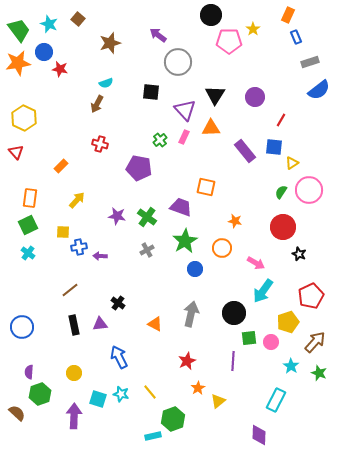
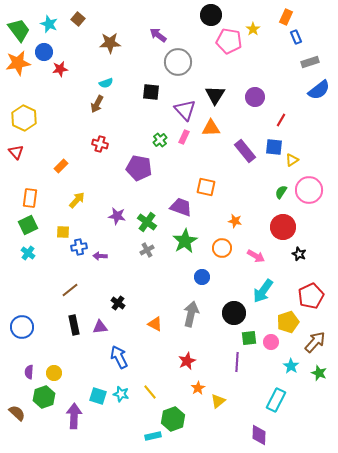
orange rectangle at (288, 15): moved 2 px left, 2 px down
pink pentagon at (229, 41): rotated 10 degrees clockwise
brown star at (110, 43): rotated 15 degrees clockwise
red star at (60, 69): rotated 21 degrees counterclockwise
yellow triangle at (292, 163): moved 3 px up
green cross at (147, 217): moved 5 px down
pink arrow at (256, 263): moved 7 px up
blue circle at (195, 269): moved 7 px right, 8 px down
purple triangle at (100, 324): moved 3 px down
purple line at (233, 361): moved 4 px right, 1 px down
yellow circle at (74, 373): moved 20 px left
green hexagon at (40, 394): moved 4 px right, 3 px down
cyan square at (98, 399): moved 3 px up
